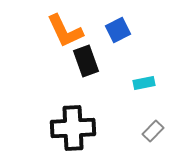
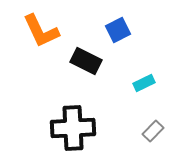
orange L-shape: moved 24 px left
black rectangle: rotated 44 degrees counterclockwise
cyan rectangle: rotated 15 degrees counterclockwise
